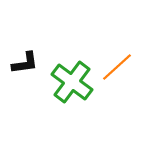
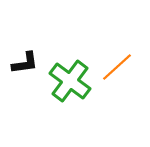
green cross: moved 2 px left, 1 px up
